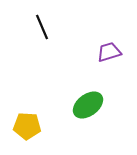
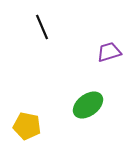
yellow pentagon: rotated 8 degrees clockwise
